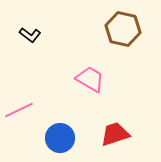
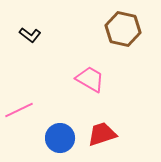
red trapezoid: moved 13 px left
